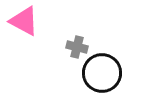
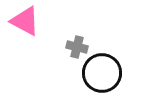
pink triangle: moved 1 px right
